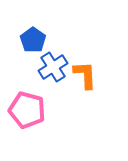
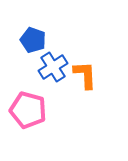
blue pentagon: rotated 15 degrees counterclockwise
pink pentagon: moved 1 px right
